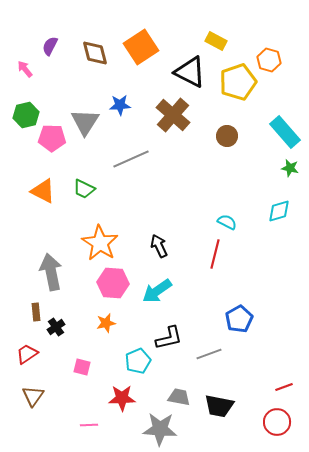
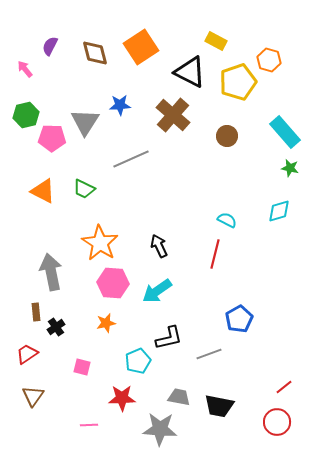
cyan semicircle at (227, 222): moved 2 px up
red line at (284, 387): rotated 18 degrees counterclockwise
